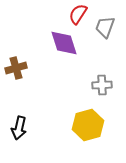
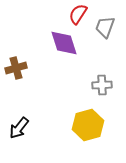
black arrow: rotated 25 degrees clockwise
